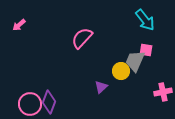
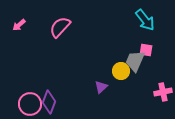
pink semicircle: moved 22 px left, 11 px up
